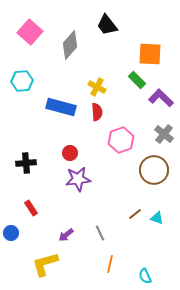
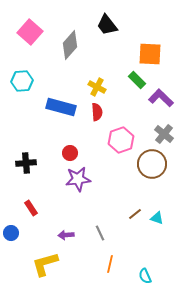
brown circle: moved 2 px left, 6 px up
purple arrow: rotated 35 degrees clockwise
